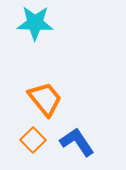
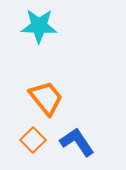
cyan star: moved 4 px right, 3 px down
orange trapezoid: moved 1 px right, 1 px up
